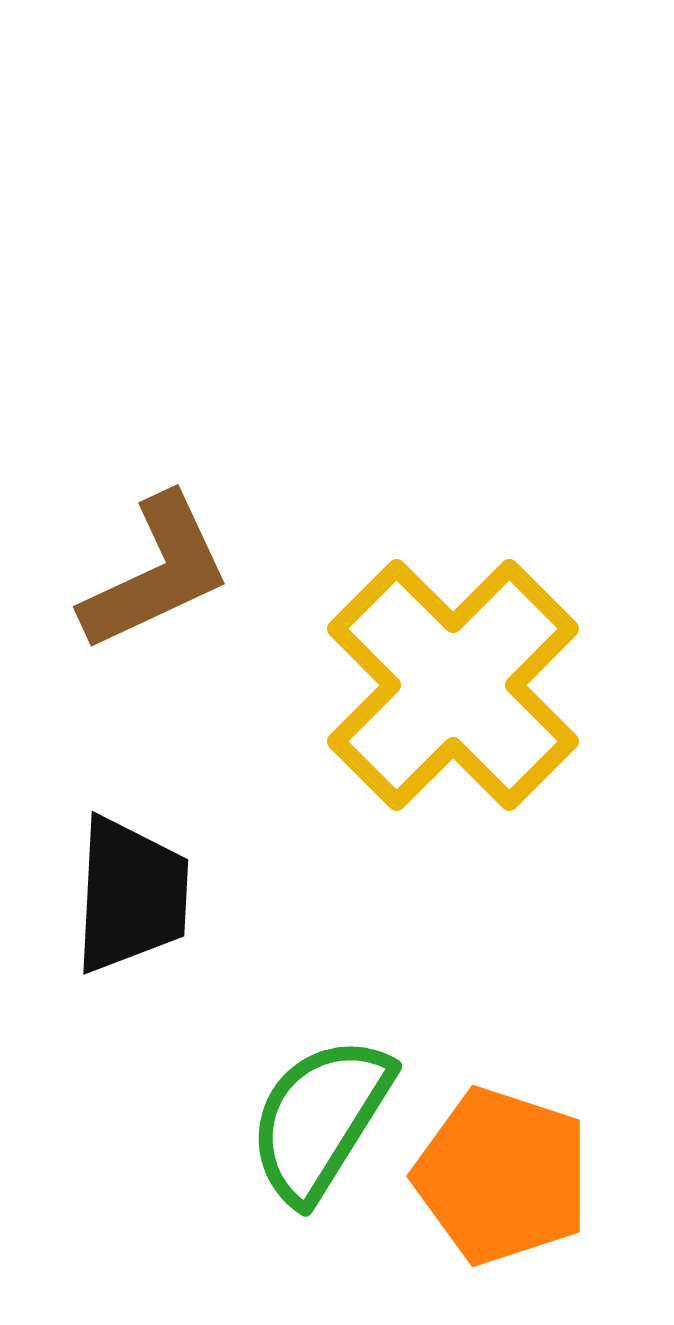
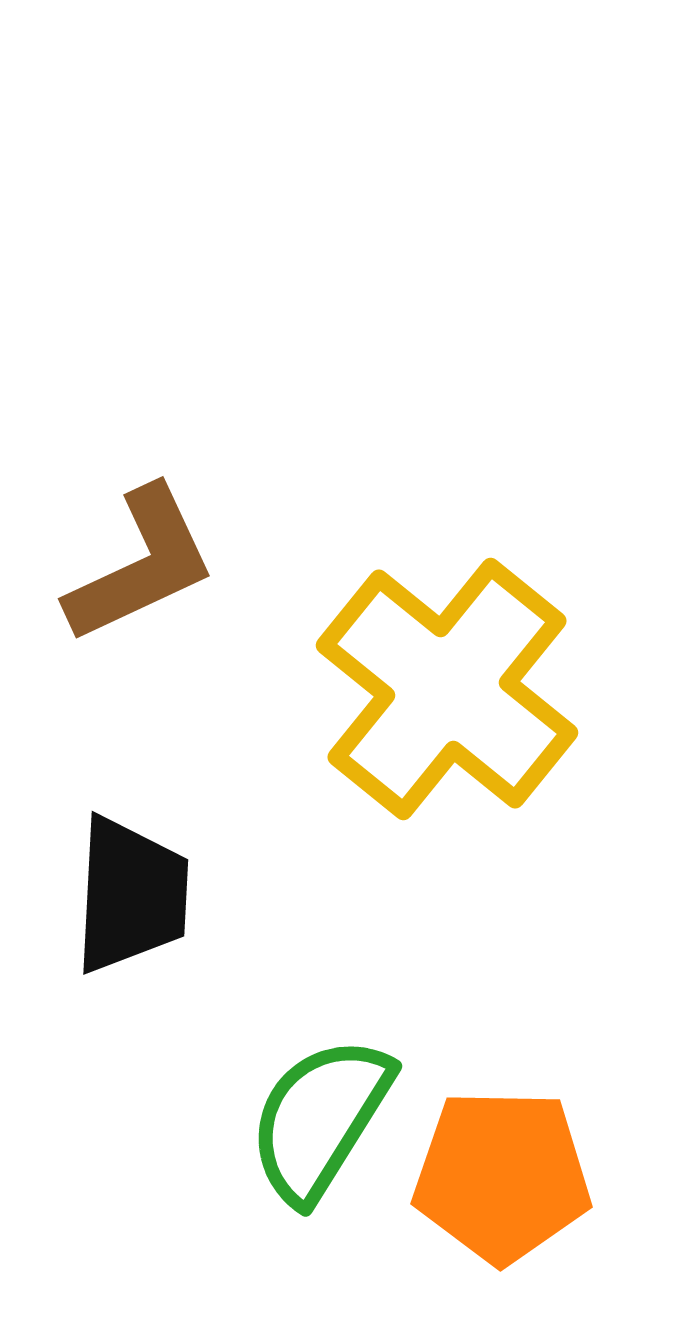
brown L-shape: moved 15 px left, 8 px up
yellow cross: moved 6 px left, 4 px down; rotated 6 degrees counterclockwise
orange pentagon: rotated 17 degrees counterclockwise
